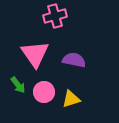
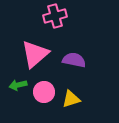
pink triangle: rotated 24 degrees clockwise
green arrow: rotated 114 degrees clockwise
